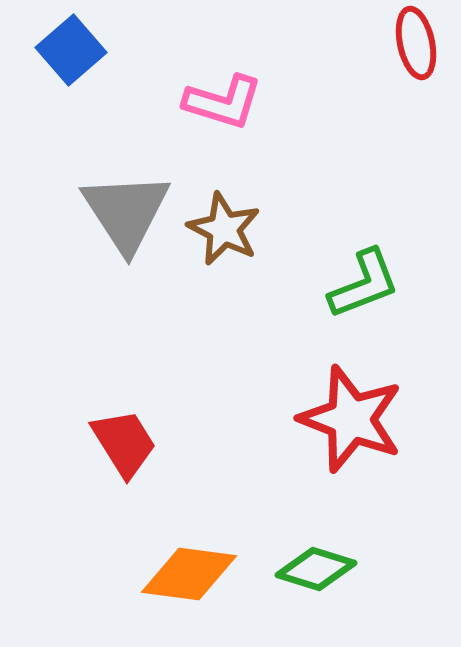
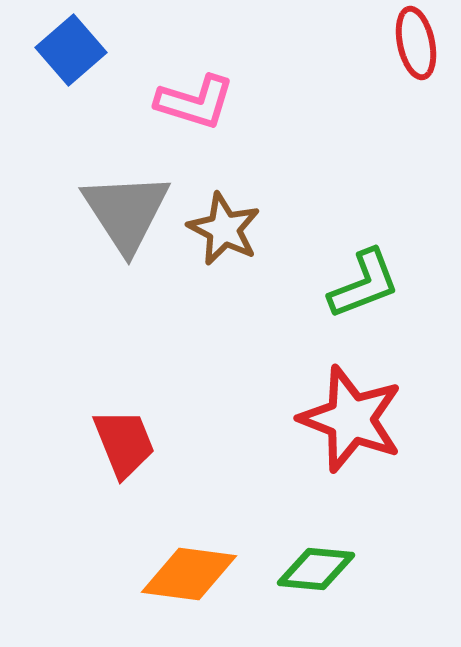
pink L-shape: moved 28 px left
red trapezoid: rotated 10 degrees clockwise
green diamond: rotated 12 degrees counterclockwise
